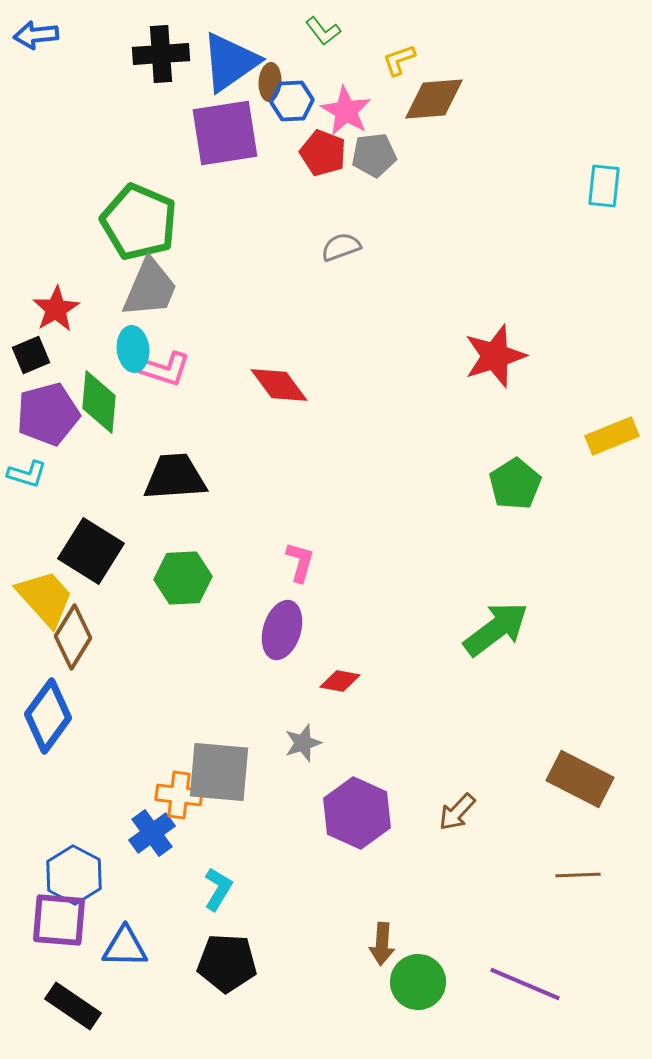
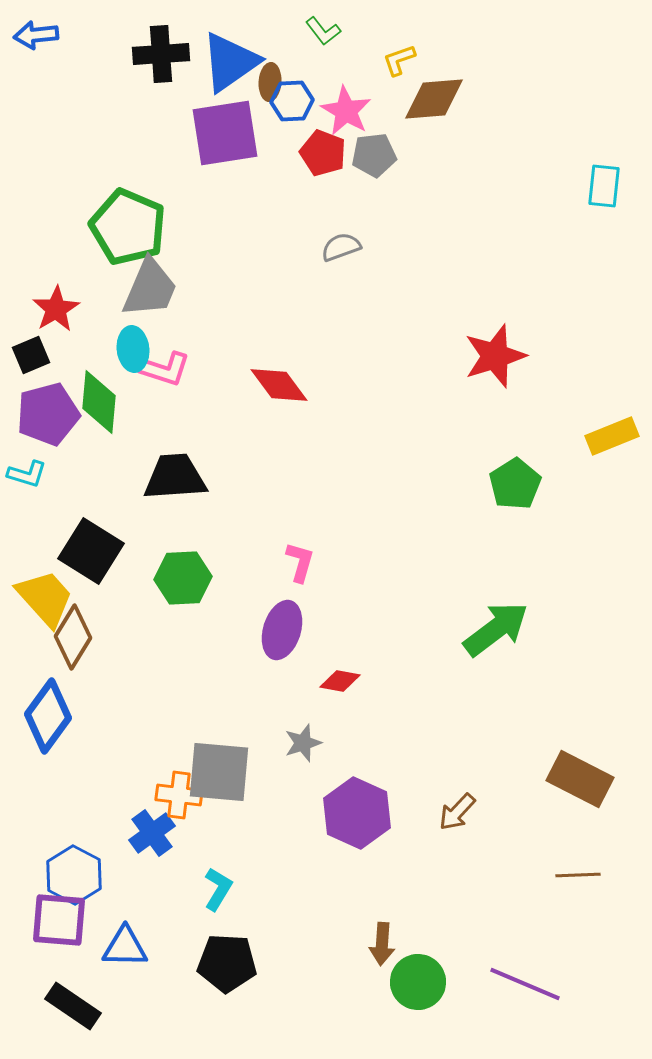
green pentagon at (139, 222): moved 11 px left, 5 px down
